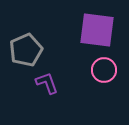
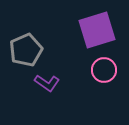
purple square: rotated 24 degrees counterclockwise
purple L-shape: rotated 145 degrees clockwise
